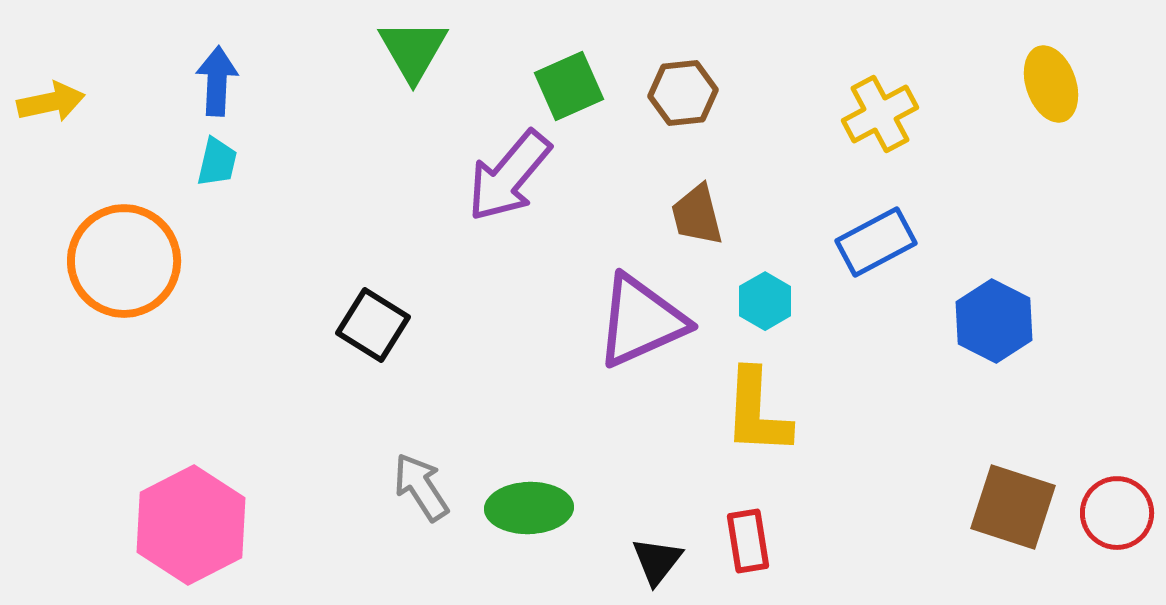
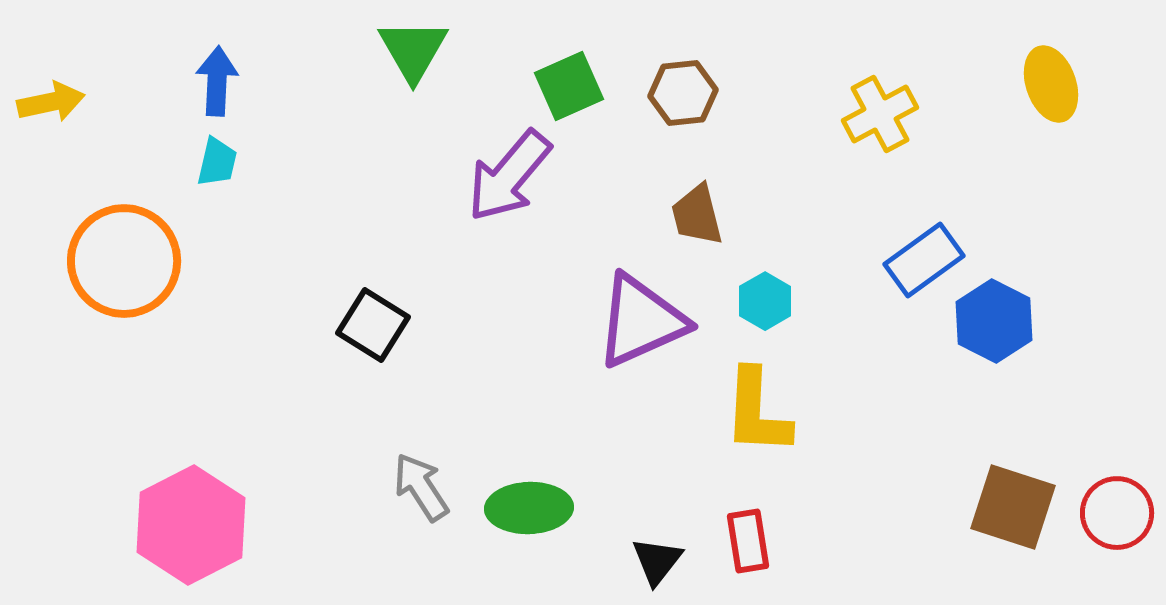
blue rectangle: moved 48 px right, 18 px down; rotated 8 degrees counterclockwise
